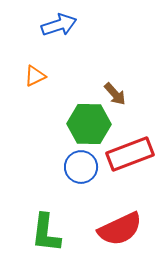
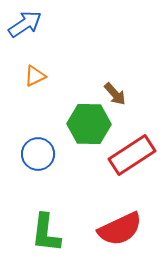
blue arrow: moved 34 px left, 1 px up; rotated 16 degrees counterclockwise
red rectangle: moved 2 px right, 1 px down; rotated 12 degrees counterclockwise
blue circle: moved 43 px left, 13 px up
